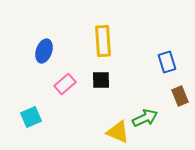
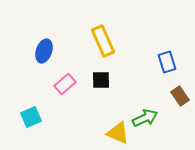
yellow rectangle: rotated 20 degrees counterclockwise
brown rectangle: rotated 12 degrees counterclockwise
yellow triangle: moved 1 px down
